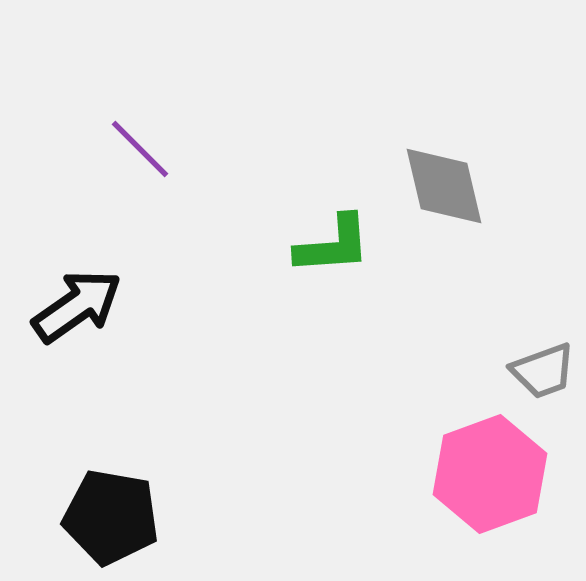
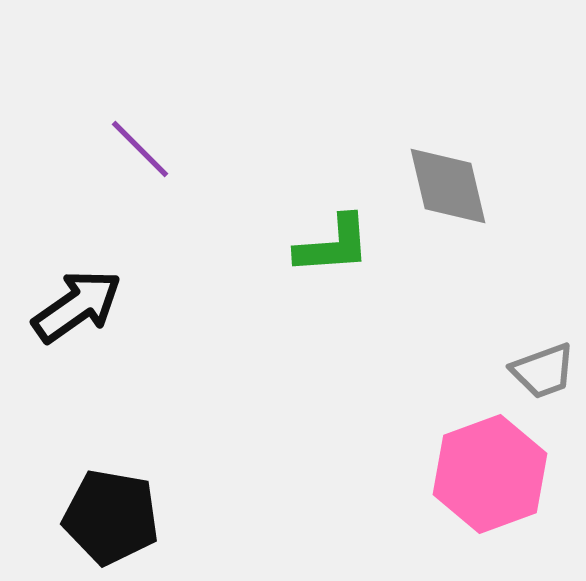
gray diamond: moved 4 px right
